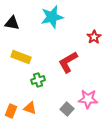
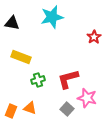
red L-shape: moved 17 px down; rotated 15 degrees clockwise
pink star: moved 1 px left, 1 px up; rotated 12 degrees clockwise
